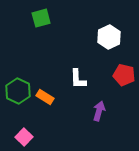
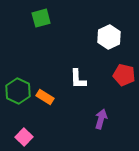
purple arrow: moved 2 px right, 8 px down
